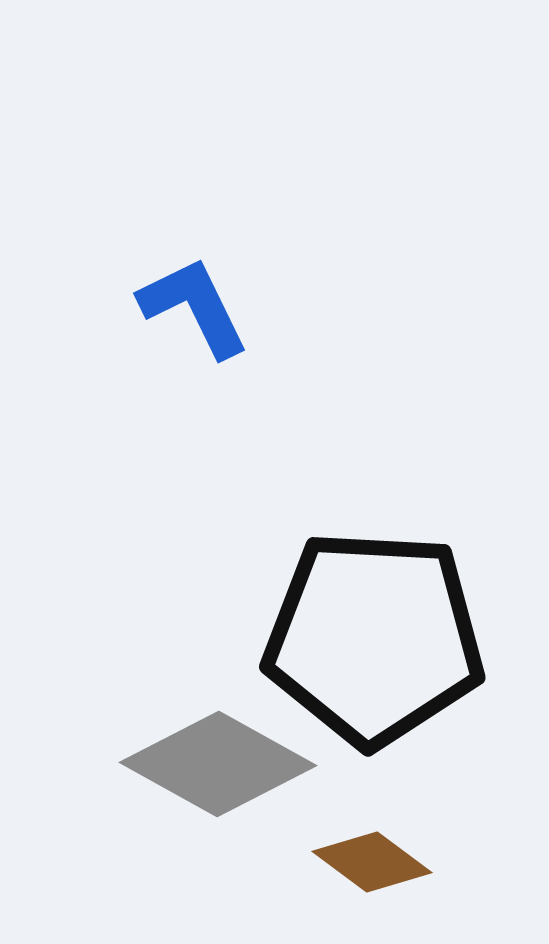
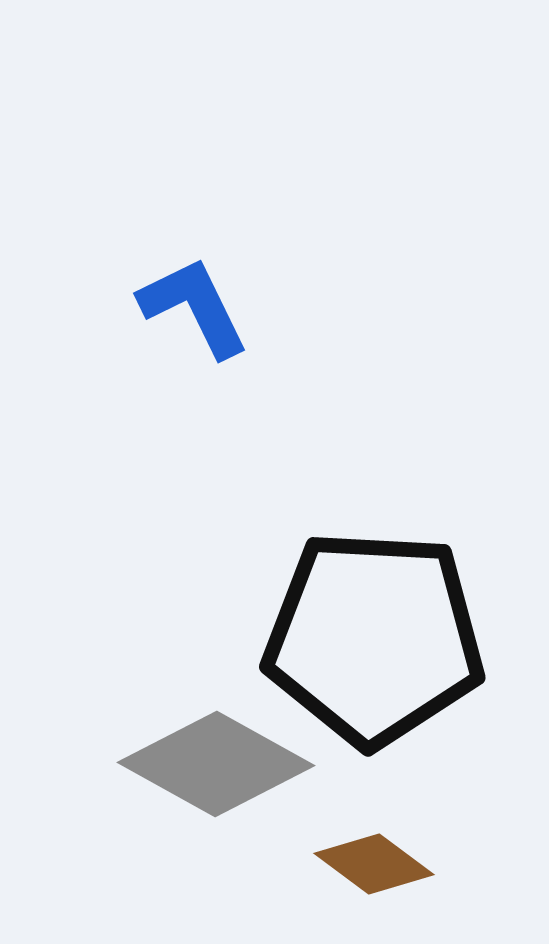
gray diamond: moved 2 px left
brown diamond: moved 2 px right, 2 px down
